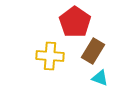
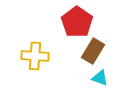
red pentagon: moved 2 px right
yellow cross: moved 15 px left
